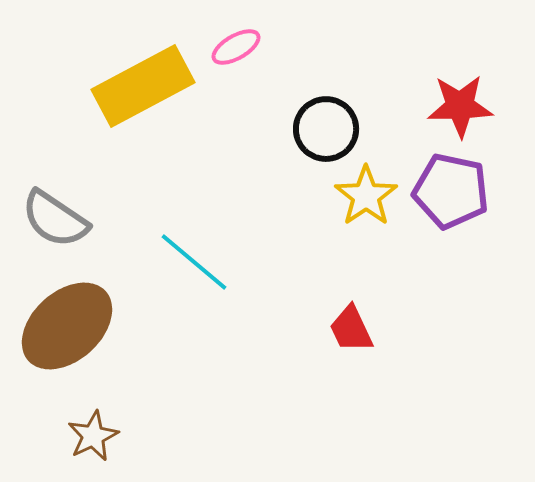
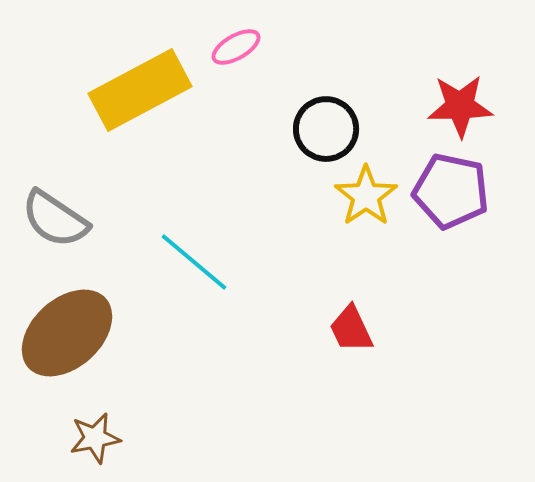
yellow rectangle: moved 3 px left, 4 px down
brown ellipse: moved 7 px down
brown star: moved 2 px right, 2 px down; rotated 15 degrees clockwise
